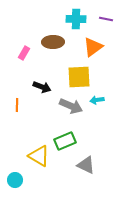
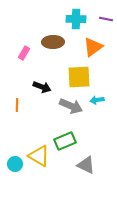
cyan circle: moved 16 px up
